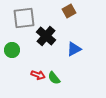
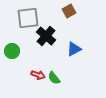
gray square: moved 4 px right
green circle: moved 1 px down
